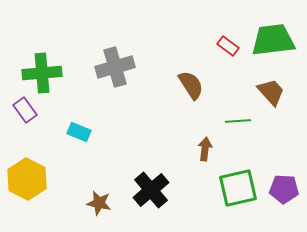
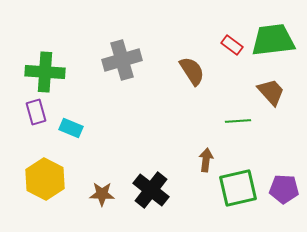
red rectangle: moved 4 px right, 1 px up
gray cross: moved 7 px right, 7 px up
green cross: moved 3 px right, 1 px up; rotated 9 degrees clockwise
brown semicircle: moved 1 px right, 14 px up
purple rectangle: moved 11 px right, 2 px down; rotated 20 degrees clockwise
cyan rectangle: moved 8 px left, 4 px up
brown arrow: moved 1 px right, 11 px down
yellow hexagon: moved 18 px right
black cross: rotated 12 degrees counterclockwise
brown star: moved 3 px right, 9 px up; rotated 10 degrees counterclockwise
